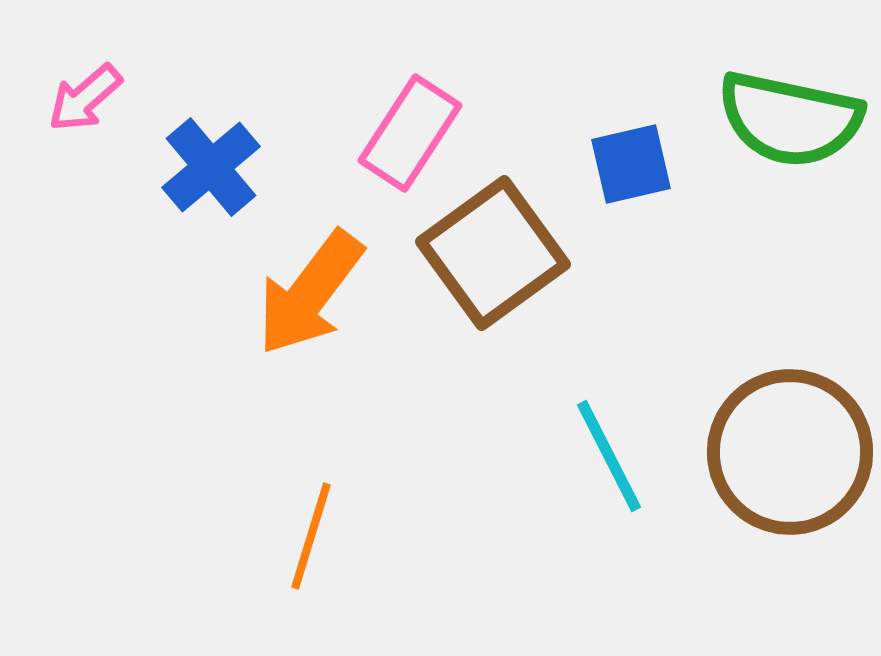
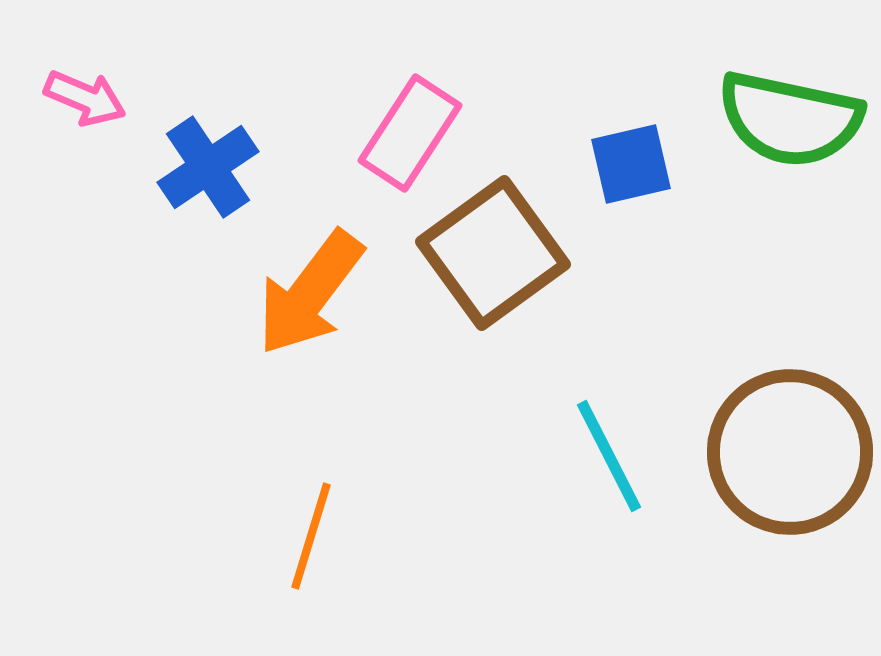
pink arrow: rotated 116 degrees counterclockwise
blue cross: moved 3 px left; rotated 6 degrees clockwise
